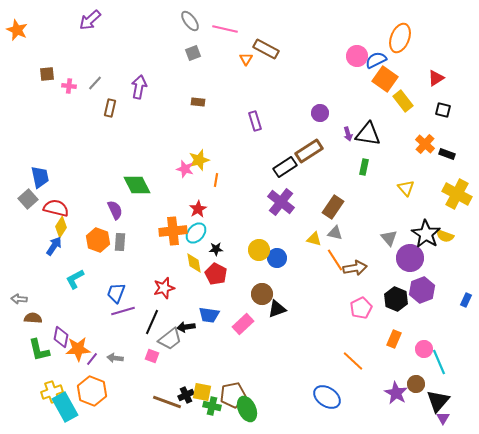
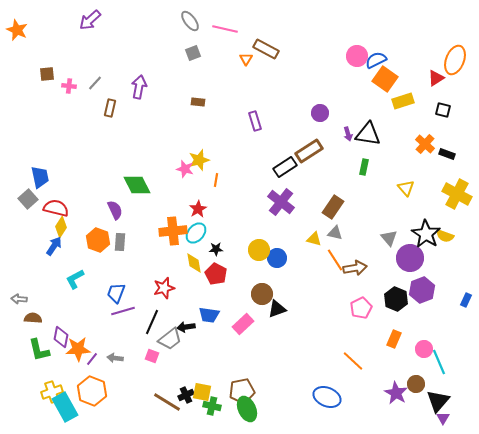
orange ellipse at (400, 38): moved 55 px right, 22 px down
yellow rectangle at (403, 101): rotated 70 degrees counterclockwise
brown pentagon at (233, 395): moved 9 px right, 4 px up
blue ellipse at (327, 397): rotated 12 degrees counterclockwise
brown line at (167, 402): rotated 12 degrees clockwise
